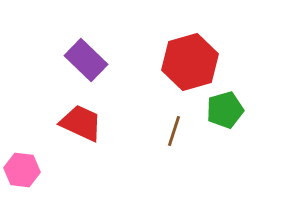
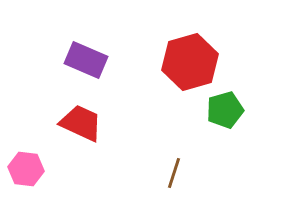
purple rectangle: rotated 21 degrees counterclockwise
brown line: moved 42 px down
pink hexagon: moved 4 px right, 1 px up
